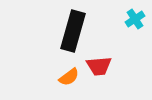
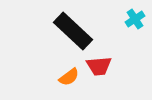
black rectangle: rotated 63 degrees counterclockwise
